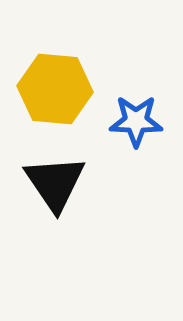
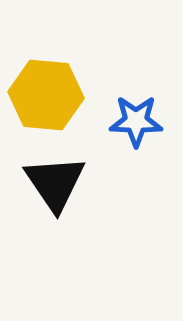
yellow hexagon: moved 9 px left, 6 px down
